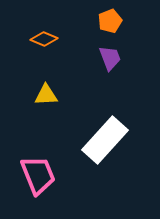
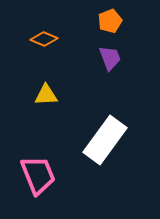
white rectangle: rotated 6 degrees counterclockwise
